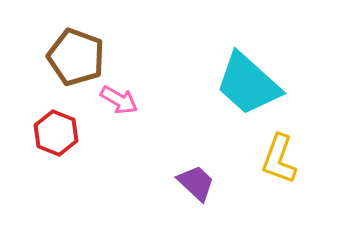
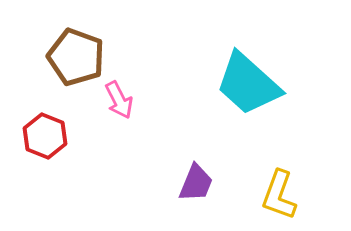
pink arrow: rotated 33 degrees clockwise
red hexagon: moved 11 px left, 3 px down
yellow L-shape: moved 36 px down
purple trapezoid: rotated 69 degrees clockwise
